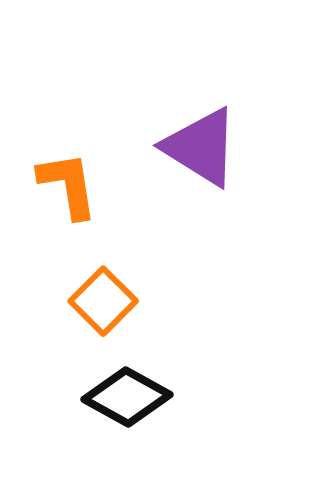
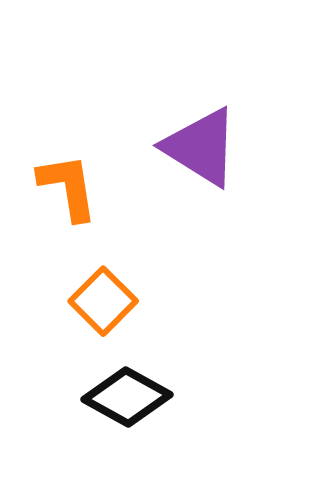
orange L-shape: moved 2 px down
